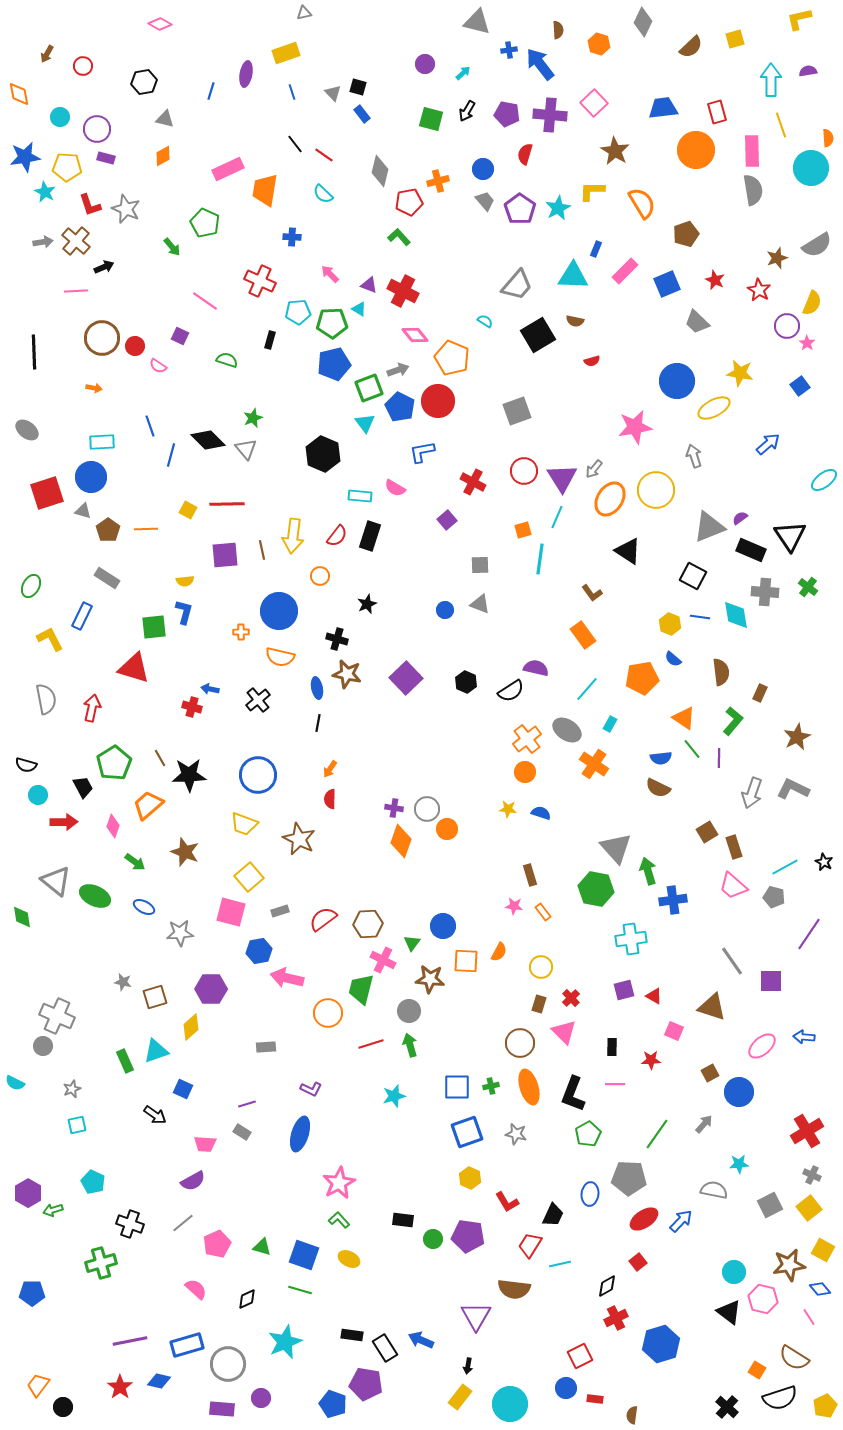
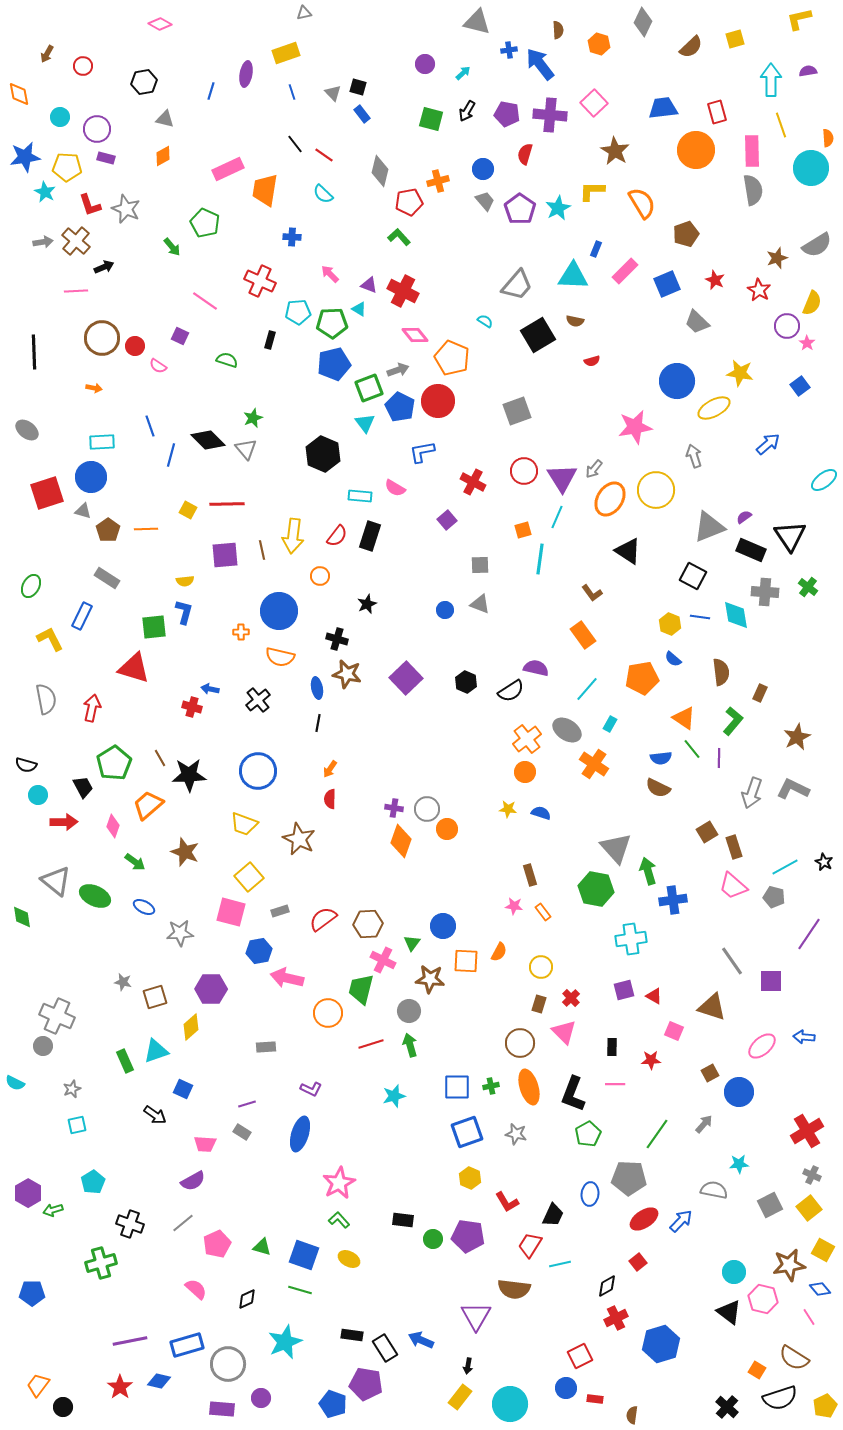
purple semicircle at (740, 518): moved 4 px right, 1 px up
blue circle at (258, 775): moved 4 px up
cyan pentagon at (93, 1182): rotated 15 degrees clockwise
